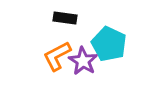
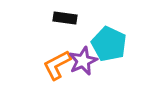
orange L-shape: moved 9 px down
purple star: rotated 16 degrees clockwise
